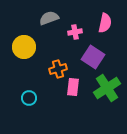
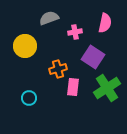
yellow circle: moved 1 px right, 1 px up
